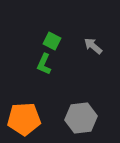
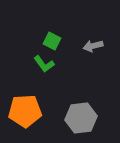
gray arrow: rotated 54 degrees counterclockwise
green L-shape: rotated 60 degrees counterclockwise
orange pentagon: moved 1 px right, 8 px up
